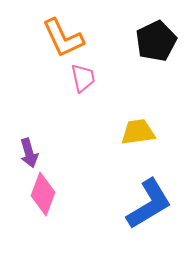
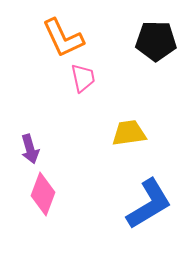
black pentagon: rotated 27 degrees clockwise
yellow trapezoid: moved 9 px left, 1 px down
purple arrow: moved 1 px right, 4 px up
